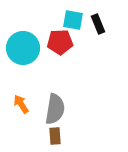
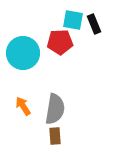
black rectangle: moved 4 px left
cyan circle: moved 5 px down
orange arrow: moved 2 px right, 2 px down
